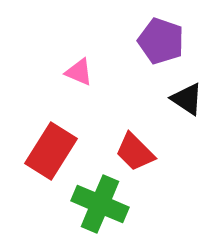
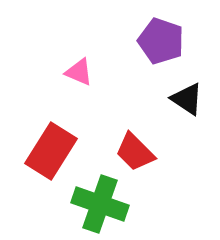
green cross: rotated 4 degrees counterclockwise
